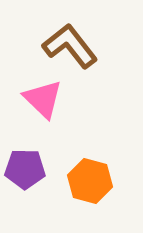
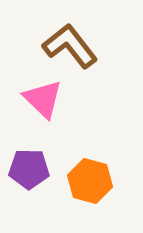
purple pentagon: moved 4 px right
